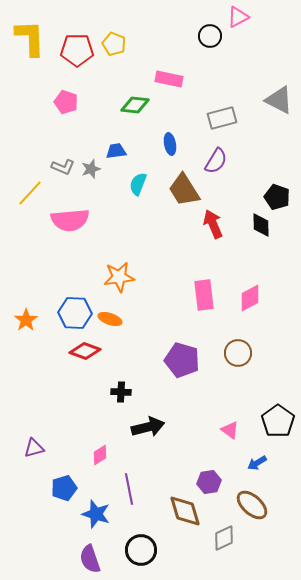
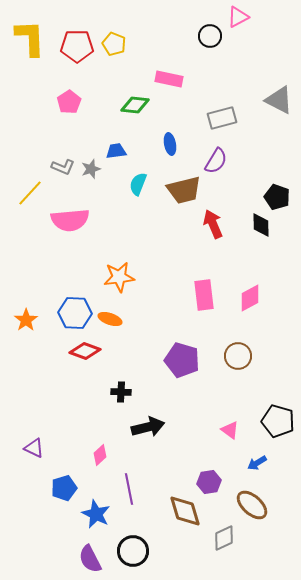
red pentagon at (77, 50): moved 4 px up
pink pentagon at (66, 102): moved 3 px right; rotated 20 degrees clockwise
brown trapezoid at (184, 190): rotated 72 degrees counterclockwise
brown circle at (238, 353): moved 3 px down
black pentagon at (278, 421): rotated 20 degrees counterclockwise
purple triangle at (34, 448): rotated 40 degrees clockwise
pink diamond at (100, 455): rotated 10 degrees counterclockwise
blue star at (96, 514): rotated 8 degrees clockwise
black circle at (141, 550): moved 8 px left, 1 px down
purple semicircle at (90, 559): rotated 8 degrees counterclockwise
